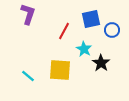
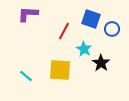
purple L-shape: rotated 105 degrees counterclockwise
blue square: rotated 30 degrees clockwise
blue circle: moved 1 px up
cyan line: moved 2 px left
